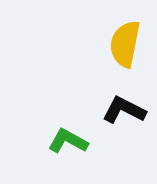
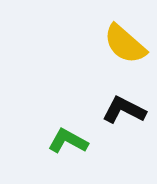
yellow semicircle: rotated 60 degrees counterclockwise
